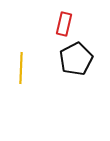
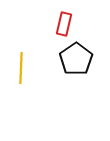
black pentagon: rotated 8 degrees counterclockwise
